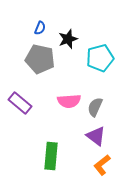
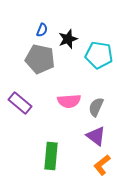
blue semicircle: moved 2 px right, 2 px down
cyan pentagon: moved 1 px left, 3 px up; rotated 24 degrees clockwise
gray semicircle: moved 1 px right
